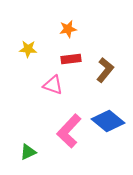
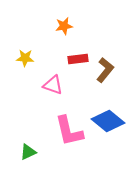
orange star: moved 4 px left, 3 px up
yellow star: moved 3 px left, 9 px down
red rectangle: moved 7 px right
pink L-shape: rotated 56 degrees counterclockwise
